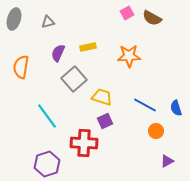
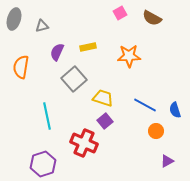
pink square: moved 7 px left
gray triangle: moved 6 px left, 4 px down
purple semicircle: moved 1 px left, 1 px up
yellow trapezoid: moved 1 px right, 1 px down
blue semicircle: moved 1 px left, 2 px down
cyan line: rotated 24 degrees clockwise
purple square: rotated 14 degrees counterclockwise
red cross: rotated 20 degrees clockwise
purple hexagon: moved 4 px left
